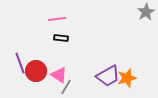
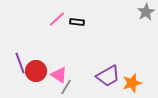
pink line: rotated 36 degrees counterclockwise
black rectangle: moved 16 px right, 16 px up
orange star: moved 5 px right, 5 px down
